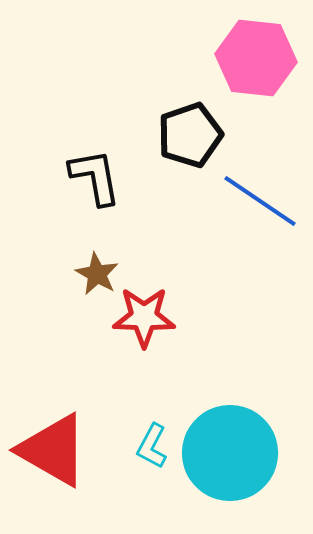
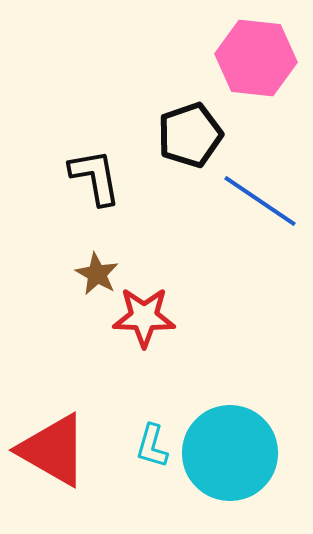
cyan L-shape: rotated 12 degrees counterclockwise
